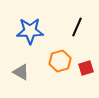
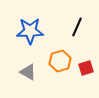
gray triangle: moved 7 px right
